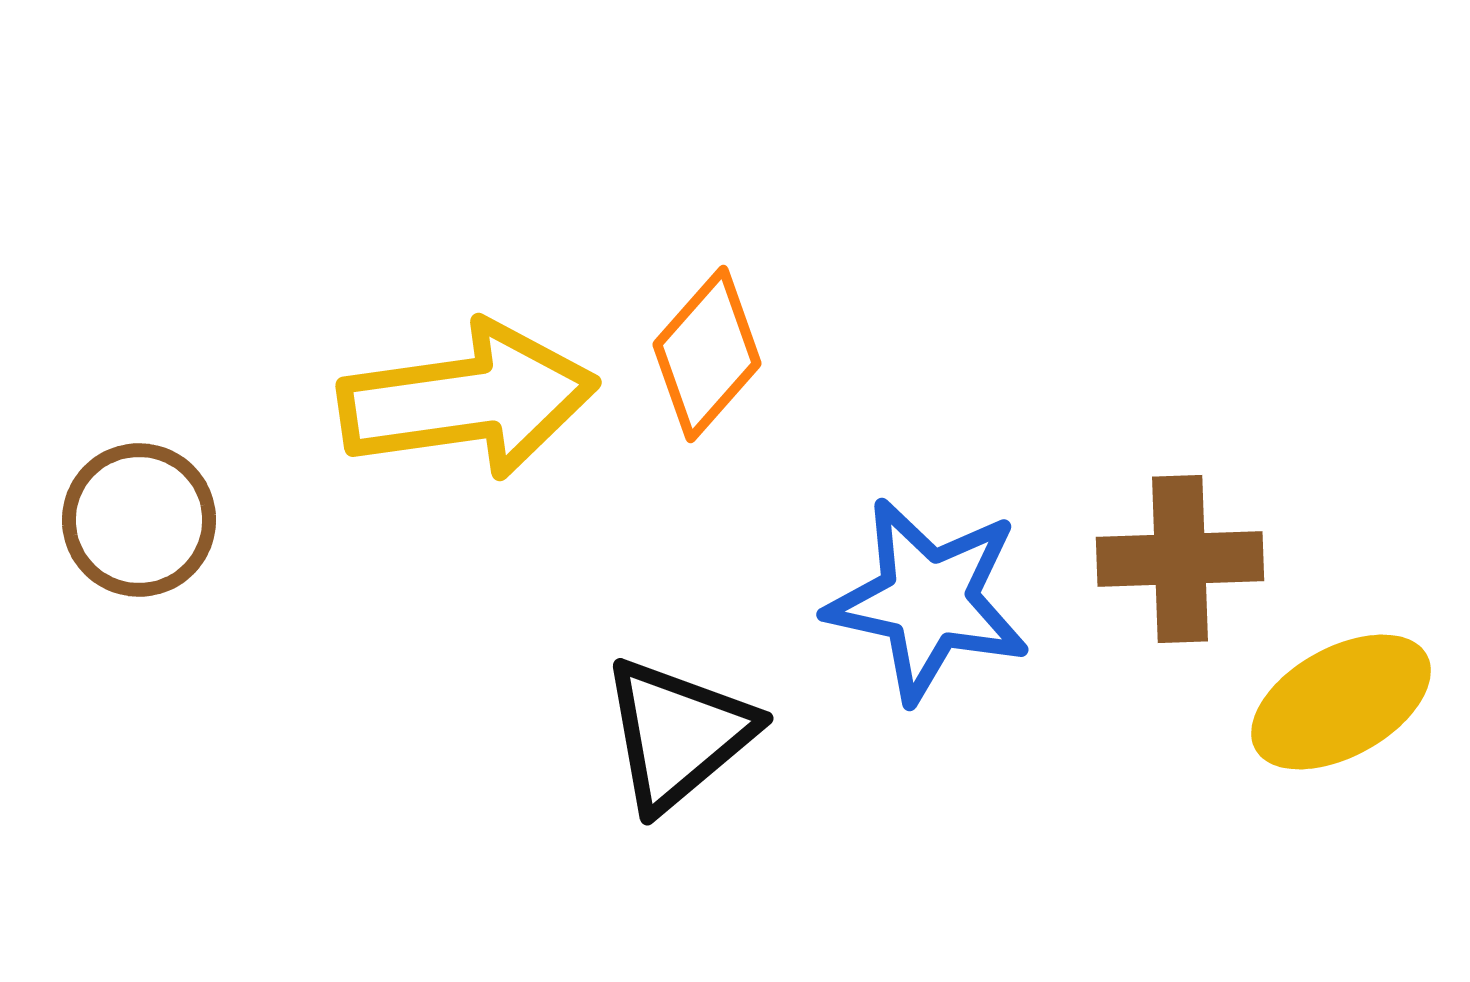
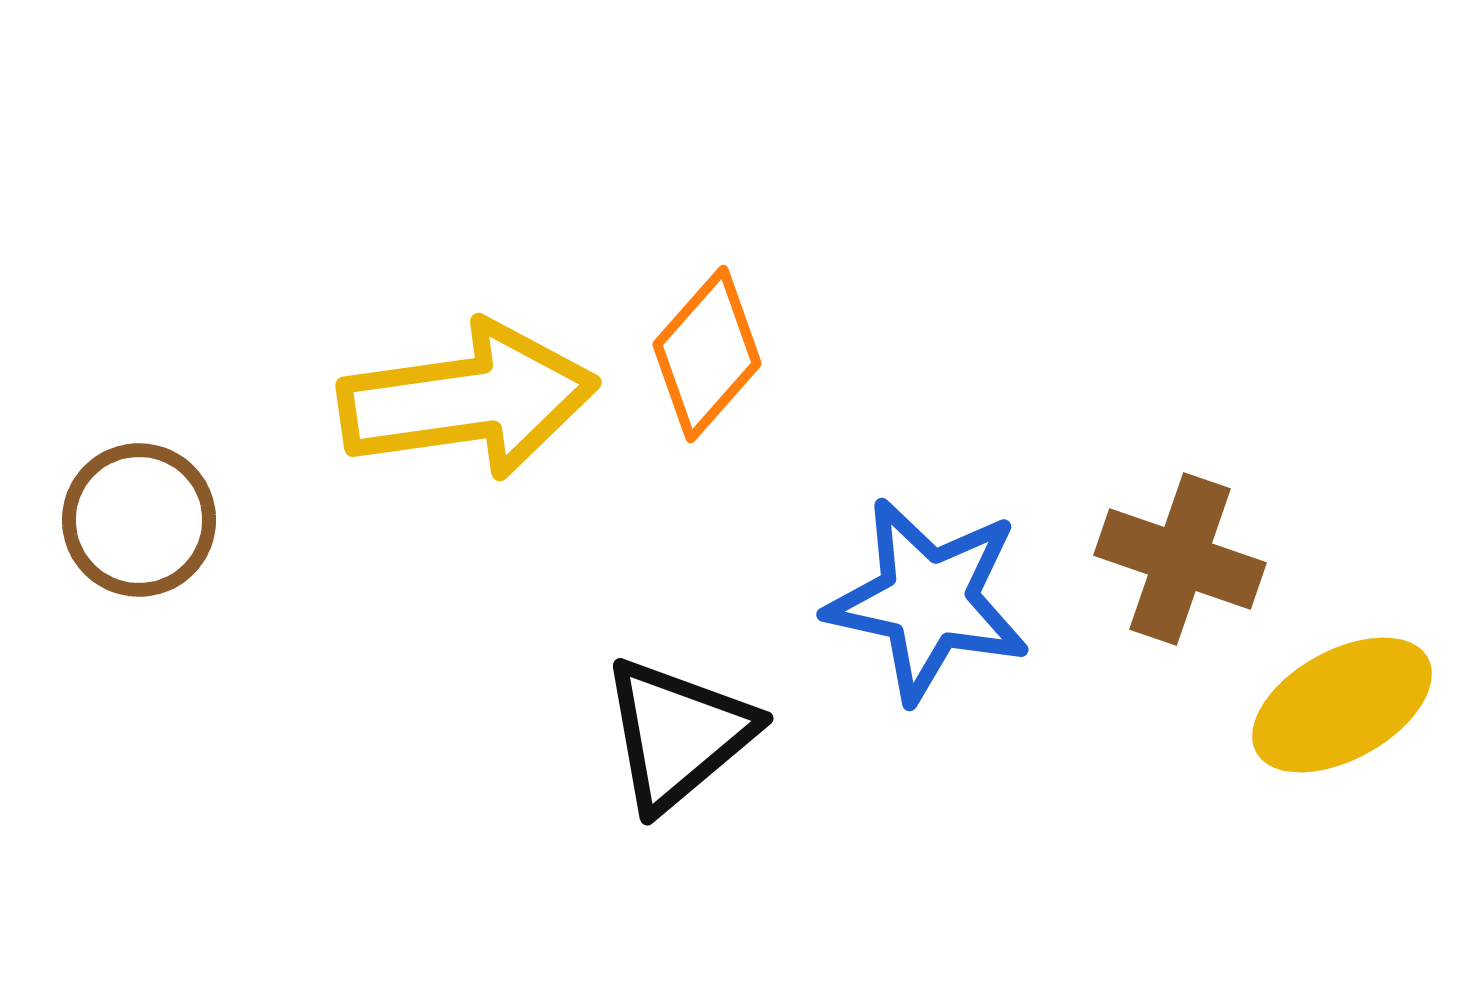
brown cross: rotated 21 degrees clockwise
yellow ellipse: moved 1 px right, 3 px down
